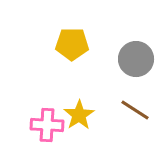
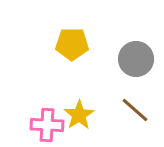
brown line: rotated 8 degrees clockwise
